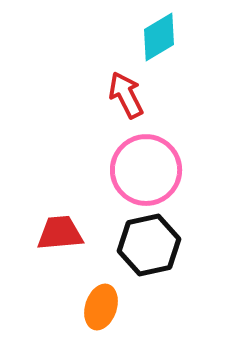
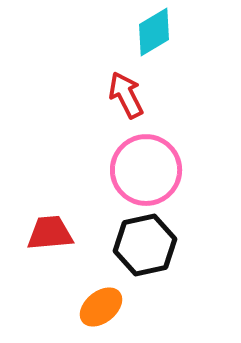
cyan diamond: moved 5 px left, 5 px up
red trapezoid: moved 10 px left
black hexagon: moved 4 px left
orange ellipse: rotated 33 degrees clockwise
